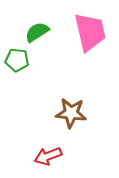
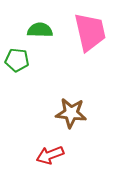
green semicircle: moved 3 px right, 2 px up; rotated 35 degrees clockwise
red arrow: moved 2 px right, 1 px up
